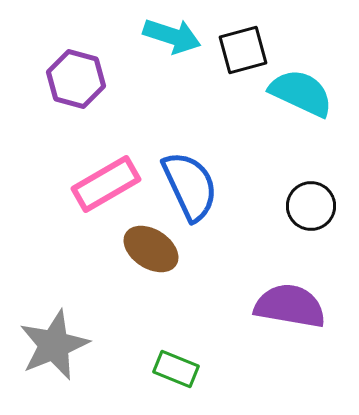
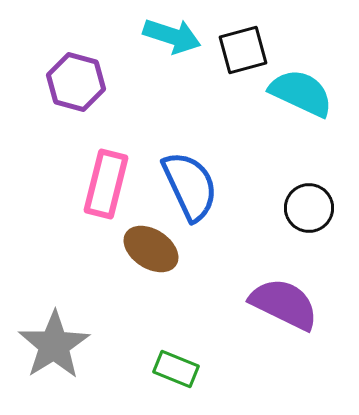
purple hexagon: moved 3 px down
pink rectangle: rotated 46 degrees counterclockwise
black circle: moved 2 px left, 2 px down
purple semicircle: moved 6 px left, 2 px up; rotated 16 degrees clockwise
gray star: rotated 10 degrees counterclockwise
